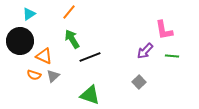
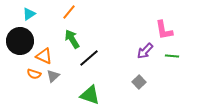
black line: moved 1 px left, 1 px down; rotated 20 degrees counterclockwise
orange semicircle: moved 1 px up
